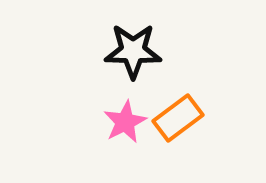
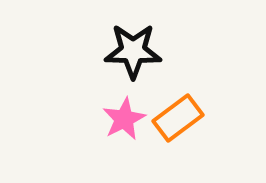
pink star: moved 1 px left, 3 px up
